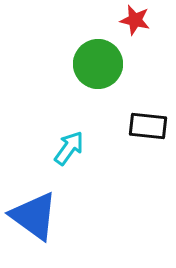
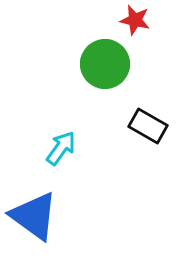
green circle: moved 7 px right
black rectangle: rotated 24 degrees clockwise
cyan arrow: moved 8 px left
